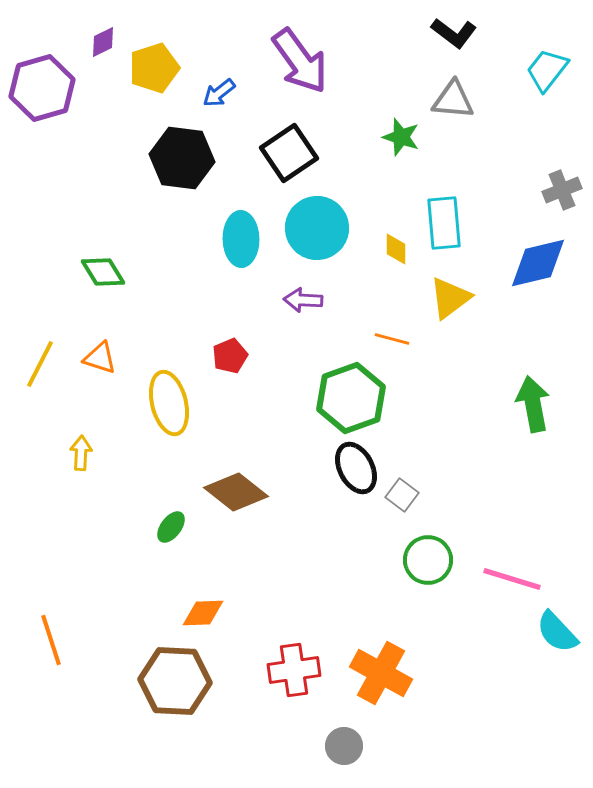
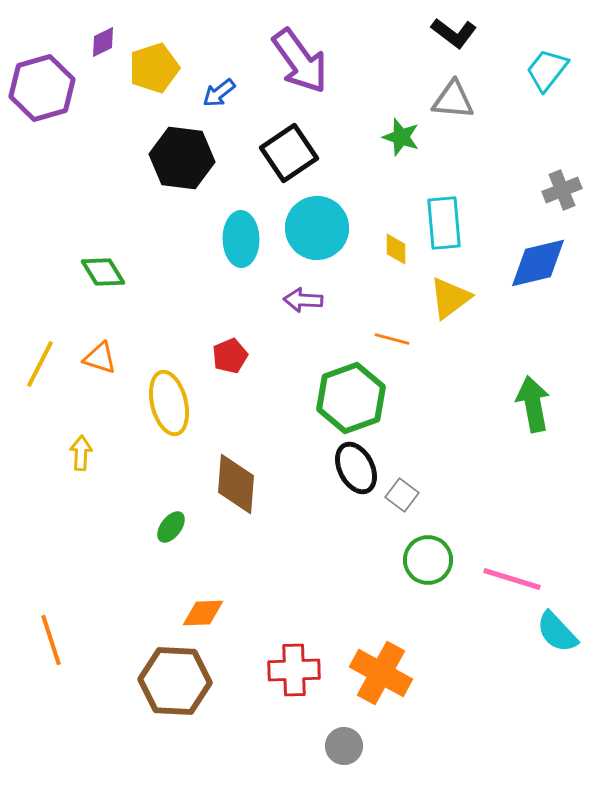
brown diamond at (236, 492): moved 8 px up; rotated 56 degrees clockwise
red cross at (294, 670): rotated 6 degrees clockwise
